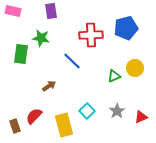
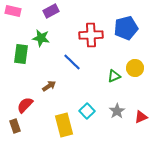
purple rectangle: rotated 70 degrees clockwise
blue line: moved 1 px down
red semicircle: moved 9 px left, 11 px up
